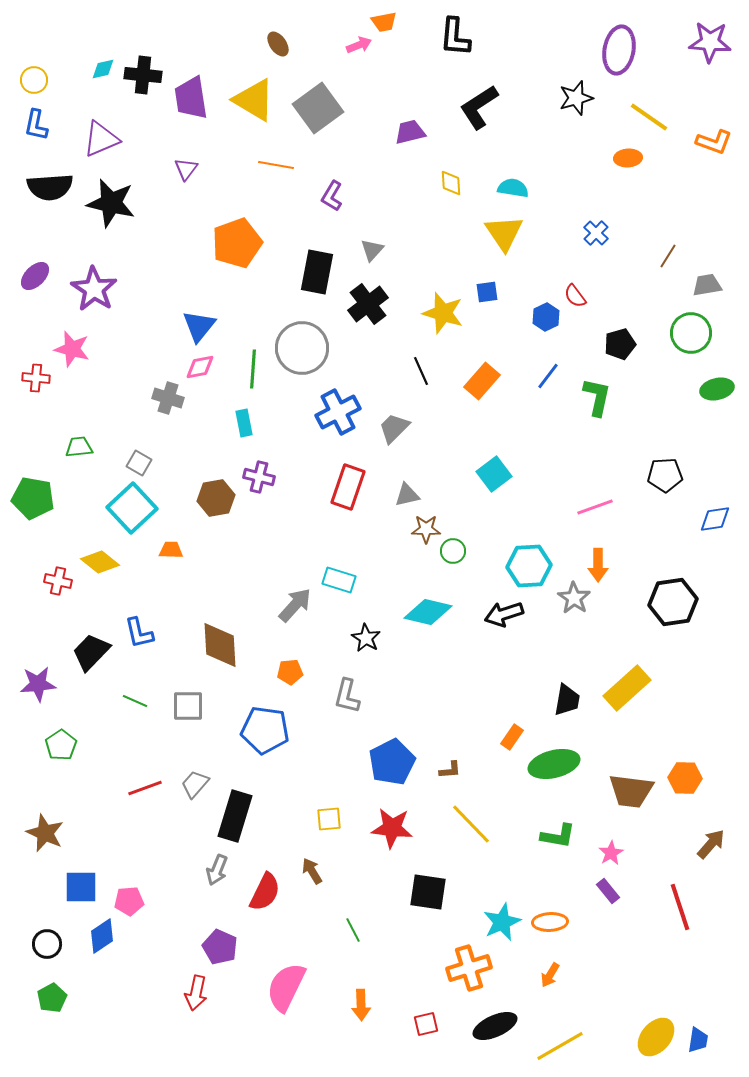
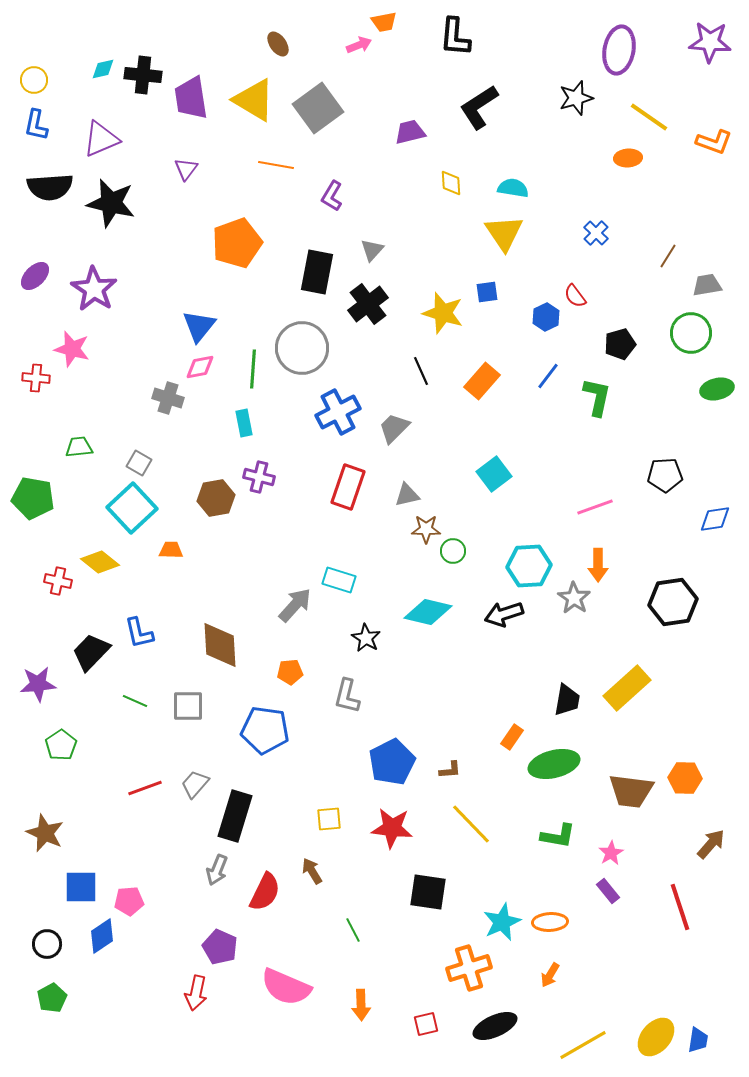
pink semicircle at (286, 987): rotated 93 degrees counterclockwise
yellow line at (560, 1046): moved 23 px right, 1 px up
